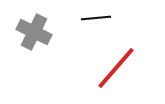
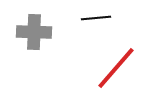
gray cross: rotated 24 degrees counterclockwise
